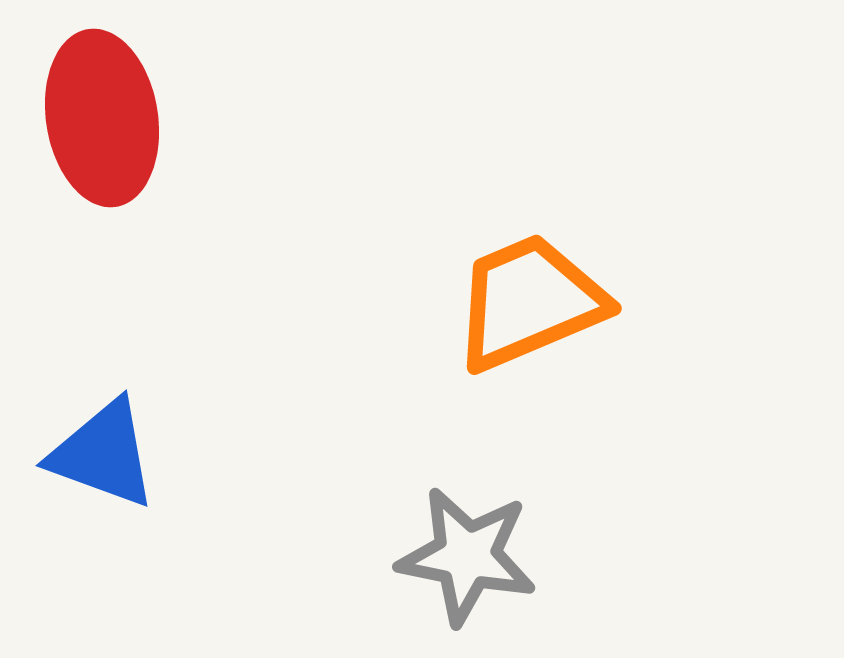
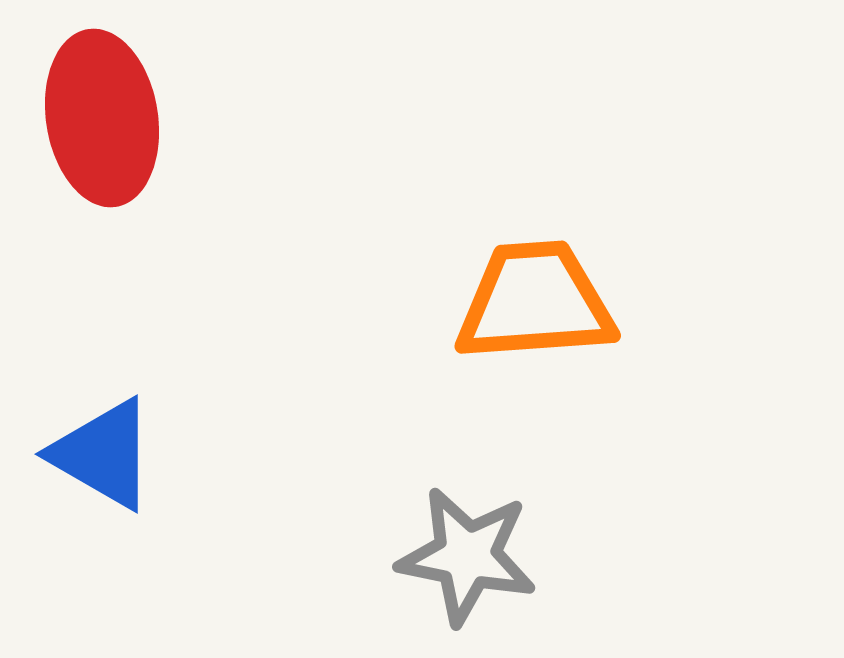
orange trapezoid: moved 6 px right; rotated 19 degrees clockwise
blue triangle: rotated 10 degrees clockwise
